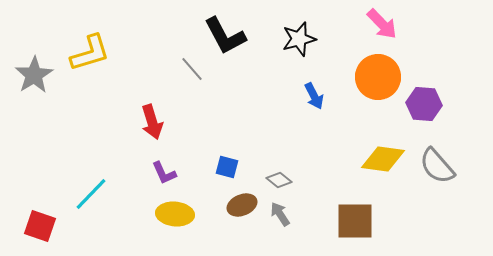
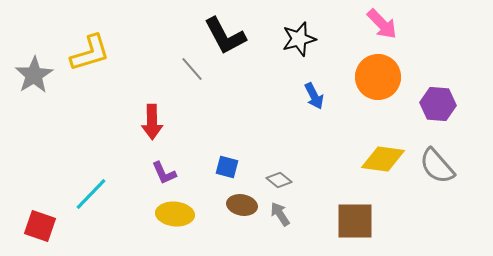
purple hexagon: moved 14 px right
red arrow: rotated 16 degrees clockwise
brown ellipse: rotated 32 degrees clockwise
